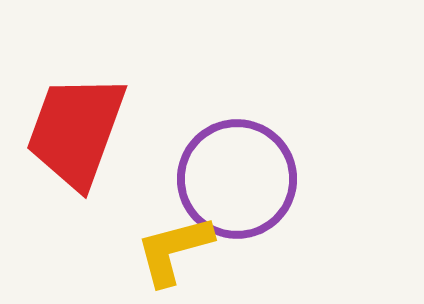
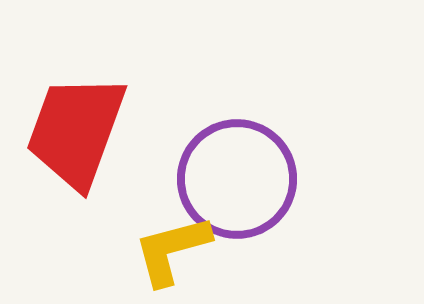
yellow L-shape: moved 2 px left
